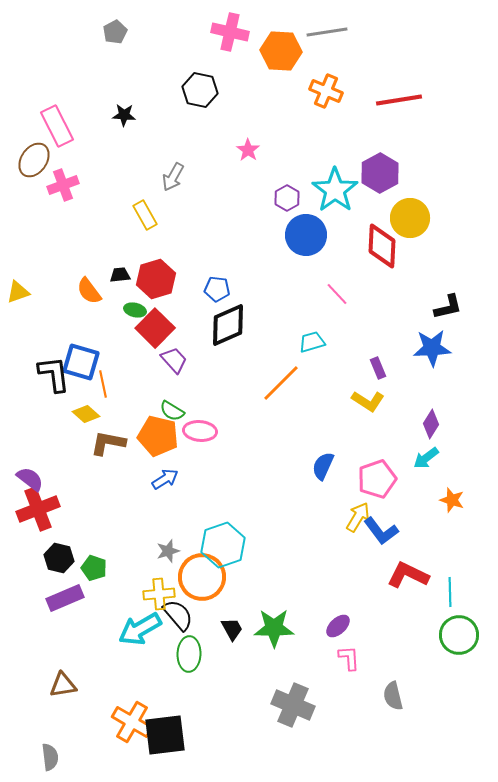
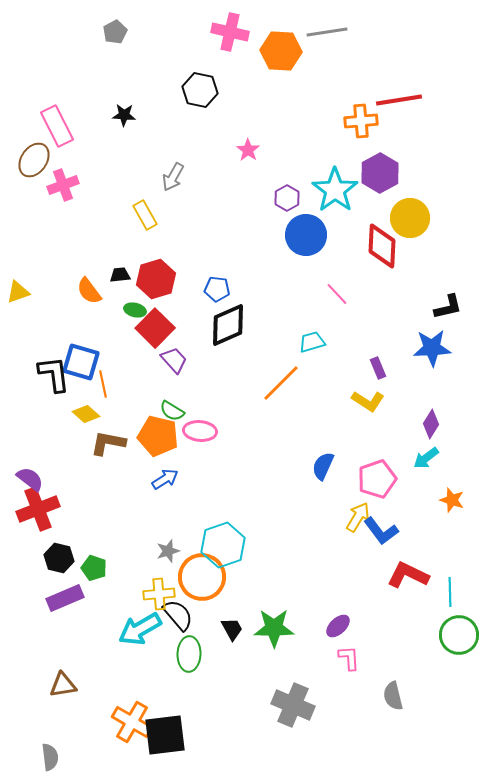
orange cross at (326, 91): moved 35 px right, 30 px down; rotated 28 degrees counterclockwise
